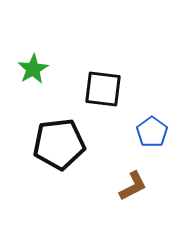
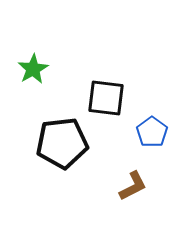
black square: moved 3 px right, 9 px down
black pentagon: moved 3 px right, 1 px up
